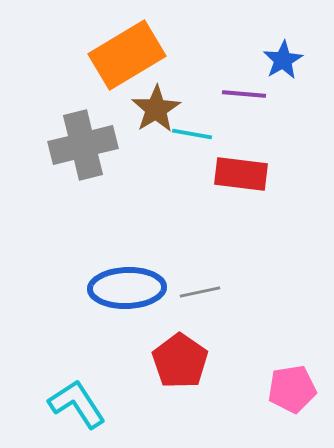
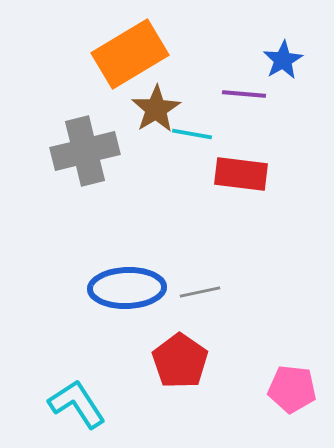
orange rectangle: moved 3 px right, 1 px up
gray cross: moved 2 px right, 6 px down
pink pentagon: rotated 15 degrees clockwise
